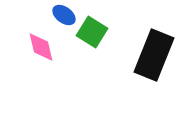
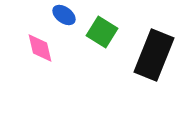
green square: moved 10 px right
pink diamond: moved 1 px left, 1 px down
